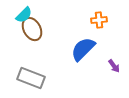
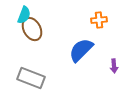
cyan semicircle: rotated 24 degrees counterclockwise
blue semicircle: moved 2 px left, 1 px down
purple arrow: rotated 32 degrees clockwise
